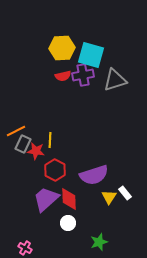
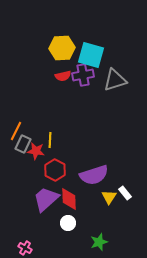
orange line: rotated 36 degrees counterclockwise
